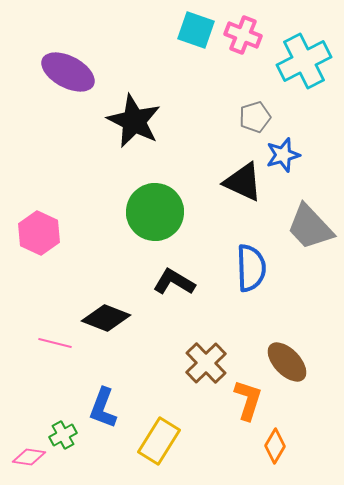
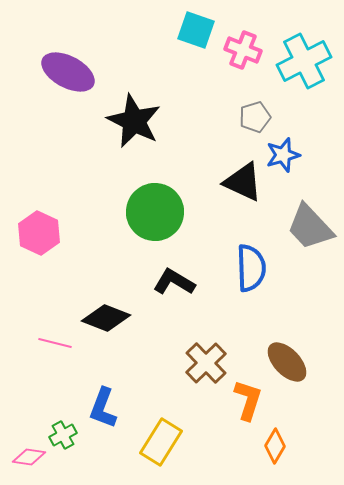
pink cross: moved 15 px down
yellow rectangle: moved 2 px right, 1 px down
